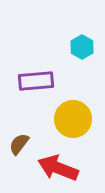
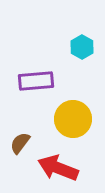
brown semicircle: moved 1 px right, 1 px up
